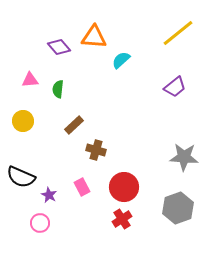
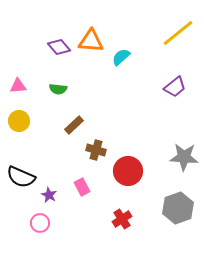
orange triangle: moved 3 px left, 4 px down
cyan semicircle: moved 3 px up
pink triangle: moved 12 px left, 6 px down
green semicircle: rotated 90 degrees counterclockwise
yellow circle: moved 4 px left
red circle: moved 4 px right, 16 px up
